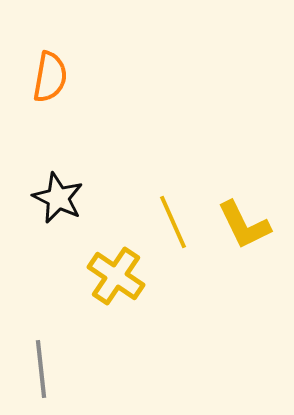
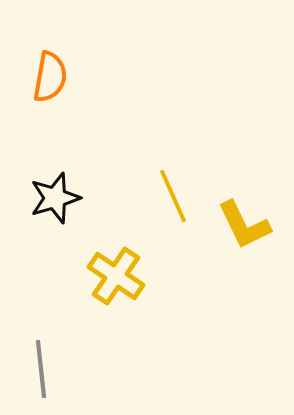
black star: moved 3 px left; rotated 30 degrees clockwise
yellow line: moved 26 px up
